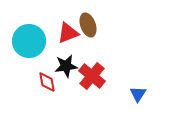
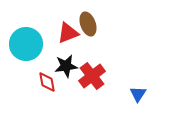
brown ellipse: moved 1 px up
cyan circle: moved 3 px left, 3 px down
red cross: rotated 12 degrees clockwise
